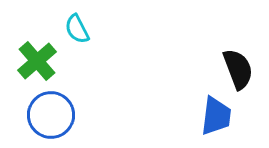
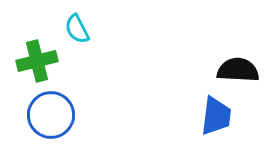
green cross: rotated 27 degrees clockwise
black semicircle: moved 1 px down; rotated 66 degrees counterclockwise
